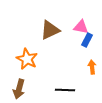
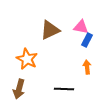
orange arrow: moved 5 px left
black line: moved 1 px left, 1 px up
